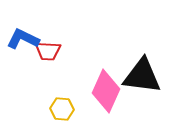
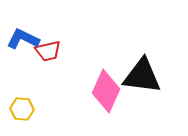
red trapezoid: rotated 16 degrees counterclockwise
yellow hexagon: moved 40 px left
